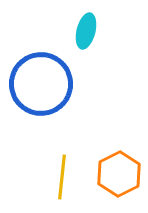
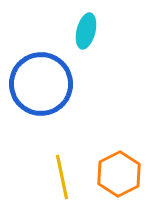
yellow line: rotated 18 degrees counterclockwise
